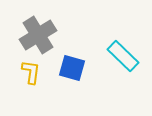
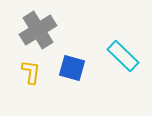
gray cross: moved 5 px up
